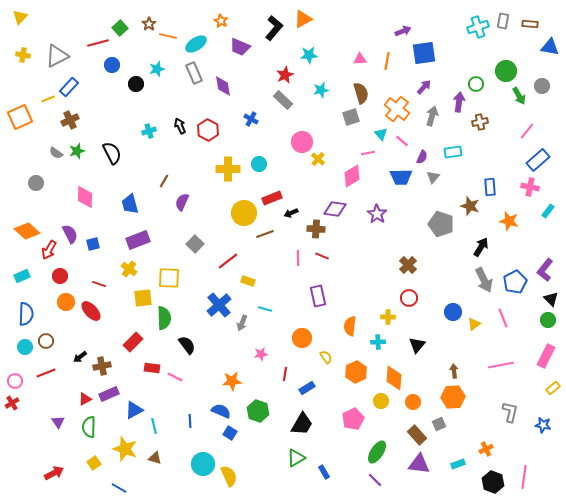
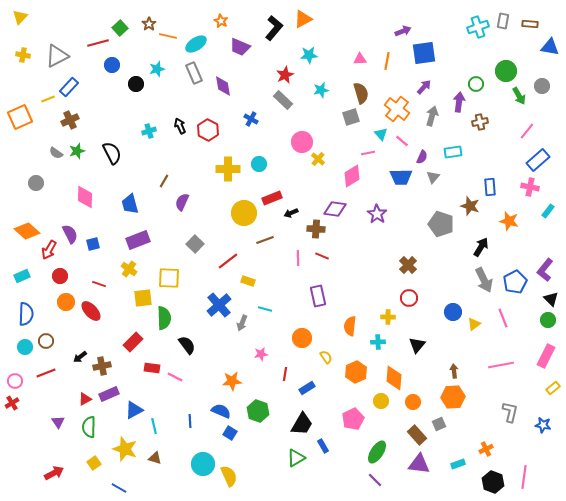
brown line at (265, 234): moved 6 px down
blue rectangle at (324, 472): moved 1 px left, 26 px up
